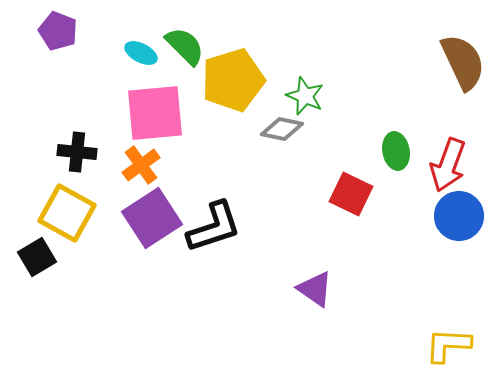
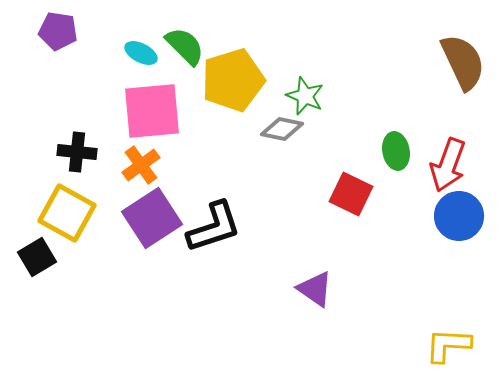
purple pentagon: rotated 12 degrees counterclockwise
pink square: moved 3 px left, 2 px up
